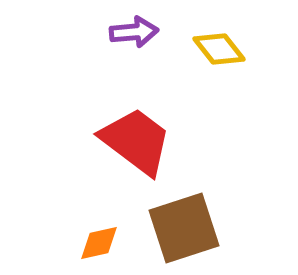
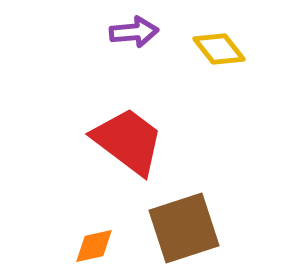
red trapezoid: moved 8 px left
orange diamond: moved 5 px left, 3 px down
